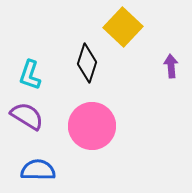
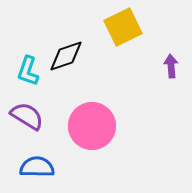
yellow square: rotated 21 degrees clockwise
black diamond: moved 21 px left, 7 px up; rotated 54 degrees clockwise
cyan L-shape: moved 2 px left, 4 px up
blue semicircle: moved 1 px left, 3 px up
